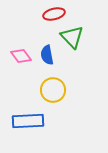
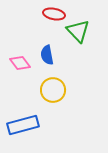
red ellipse: rotated 25 degrees clockwise
green triangle: moved 6 px right, 6 px up
pink diamond: moved 1 px left, 7 px down
blue rectangle: moved 5 px left, 4 px down; rotated 12 degrees counterclockwise
